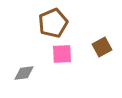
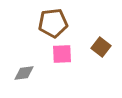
brown pentagon: rotated 16 degrees clockwise
brown square: moved 1 px left; rotated 24 degrees counterclockwise
